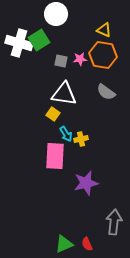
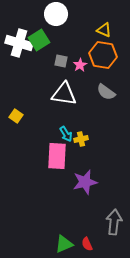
pink star: moved 6 px down; rotated 24 degrees counterclockwise
yellow square: moved 37 px left, 2 px down
pink rectangle: moved 2 px right
purple star: moved 1 px left, 1 px up
